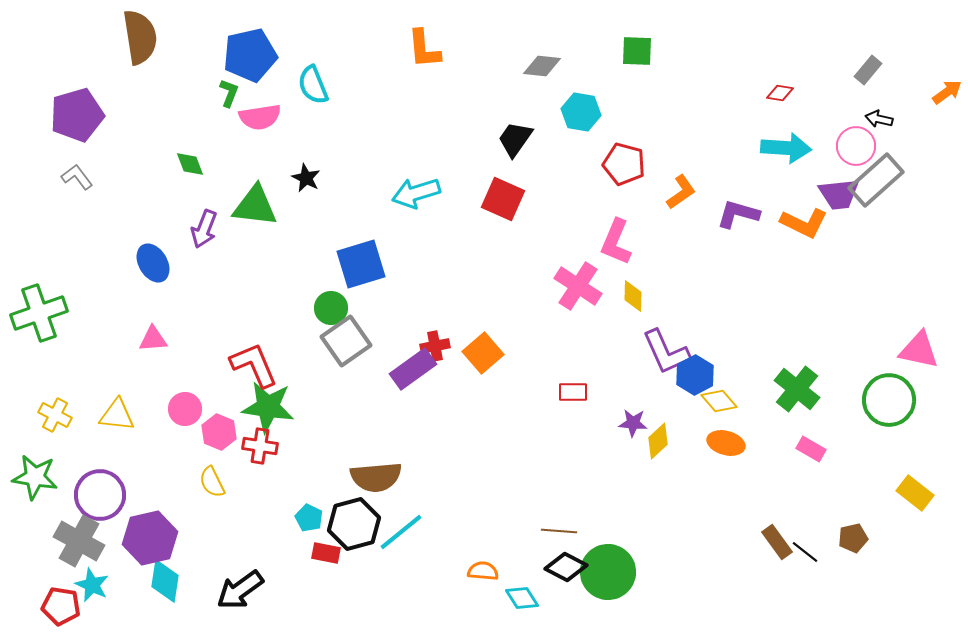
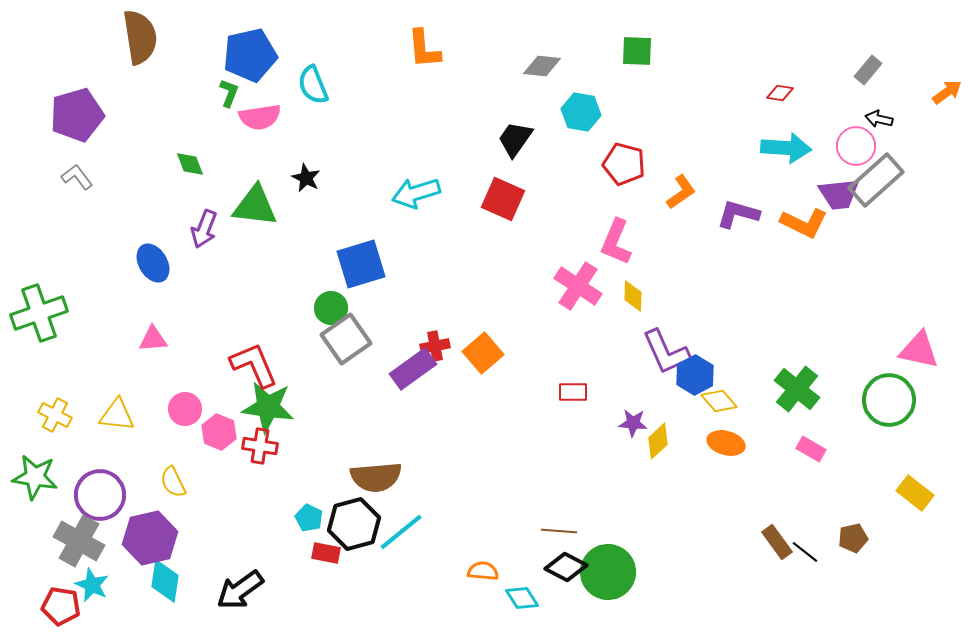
gray square at (346, 341): moved 2 px up
yellow semicircle at (212, 482): moved 39 px left
